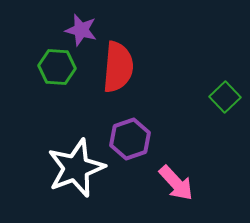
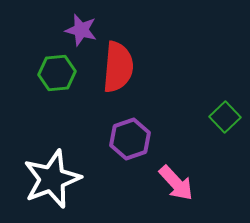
green hexagon: moved 6 px down; rotated 9 degrees counterclockwise
green square: moved 20 px down
white star: moved 24 px left, 11 px down
